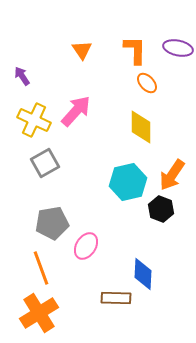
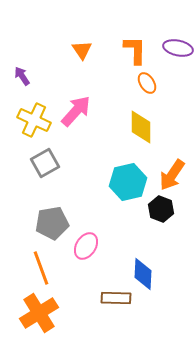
orange ellipse: rotated 10 degrees clockwise
